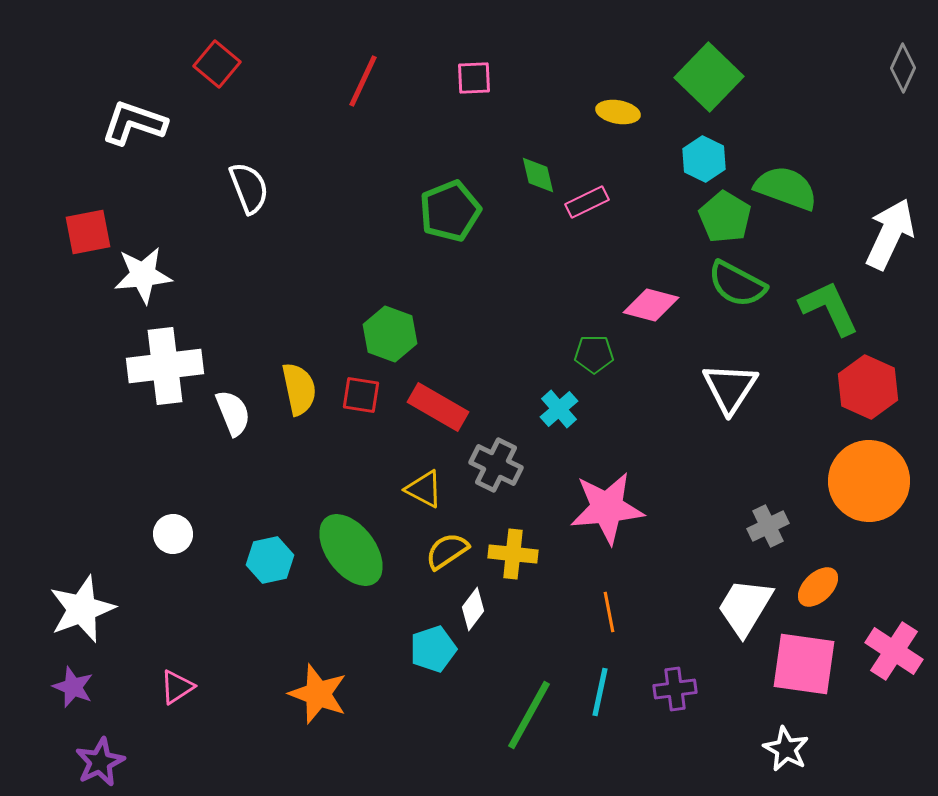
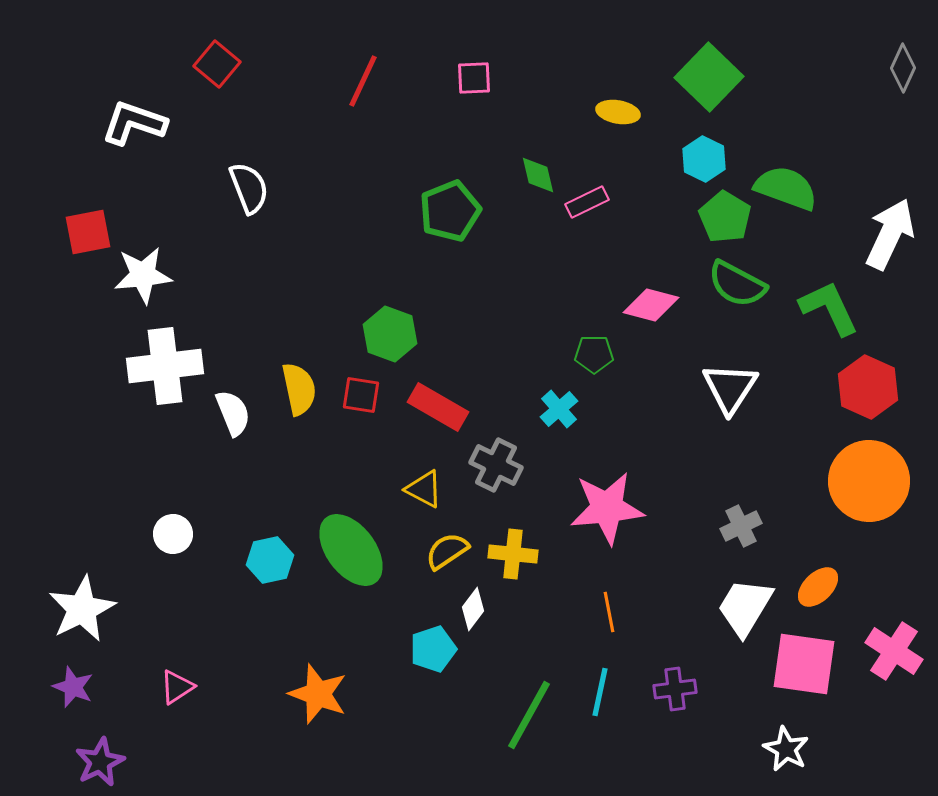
gray cross at (768, 526): moved 27 px left
white star at (82, 609): rotated 6 degrees counterclockwise
